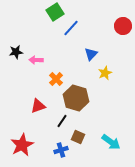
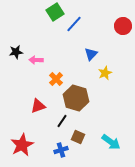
blue line: moved 3 px right, 4 px up
